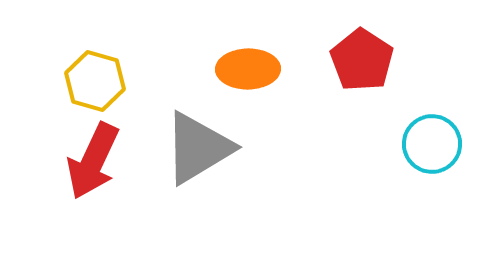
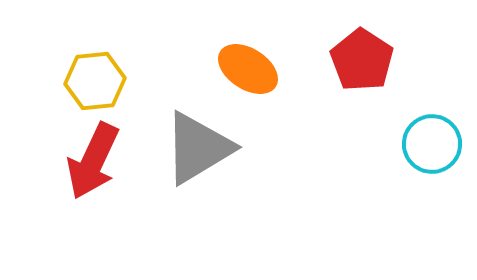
orange ellipse: rotated 34 degrees clockwise
yellow hexagon: rotated 22 degrees counterclockwise
